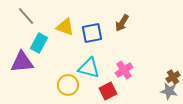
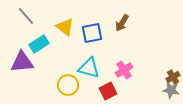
yellow triangle: rotated 18 degrees clockwise
cyan rectangle: moved 1 px down; rotated 30 degrees clockwise
gray star: moved 2 px right, 1 px up
